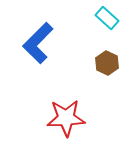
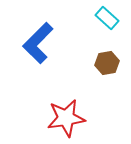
brown hexagon: rotated 25 degrees clockwise
red star: rotated 6 degrees counterclockwise
